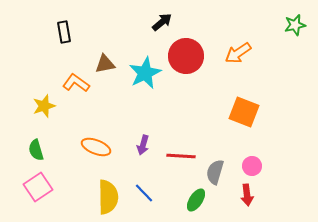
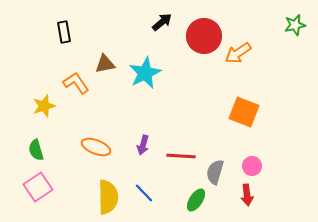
red circle: moved 18 px right, 20 px up
orange L-shape: rotated 20 degrees clockwise
